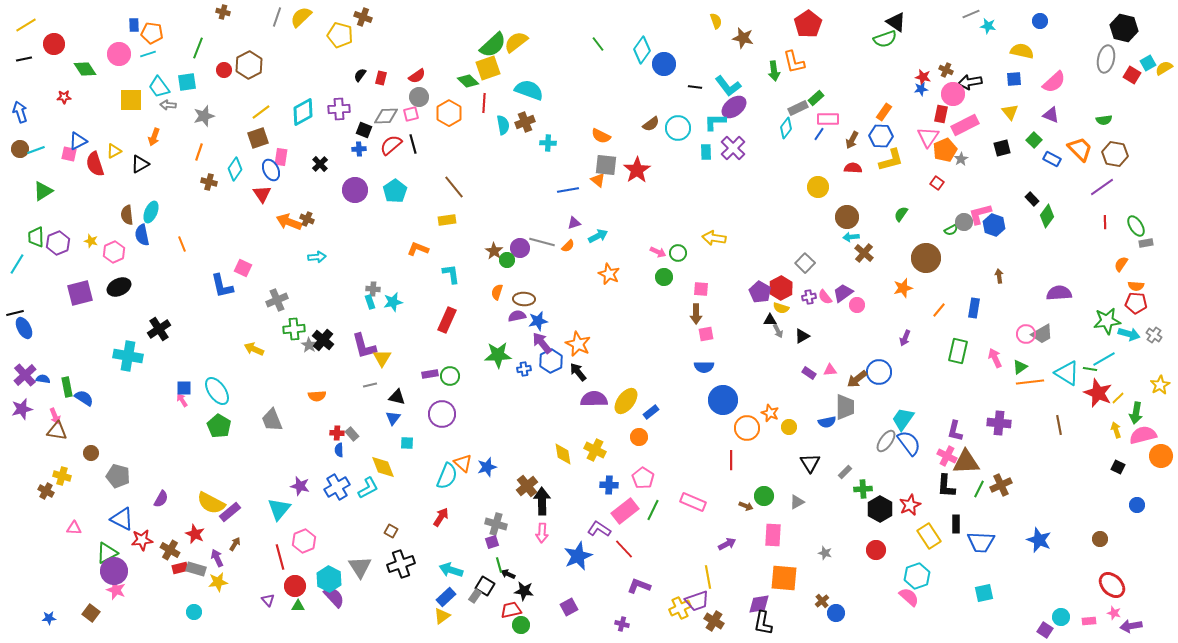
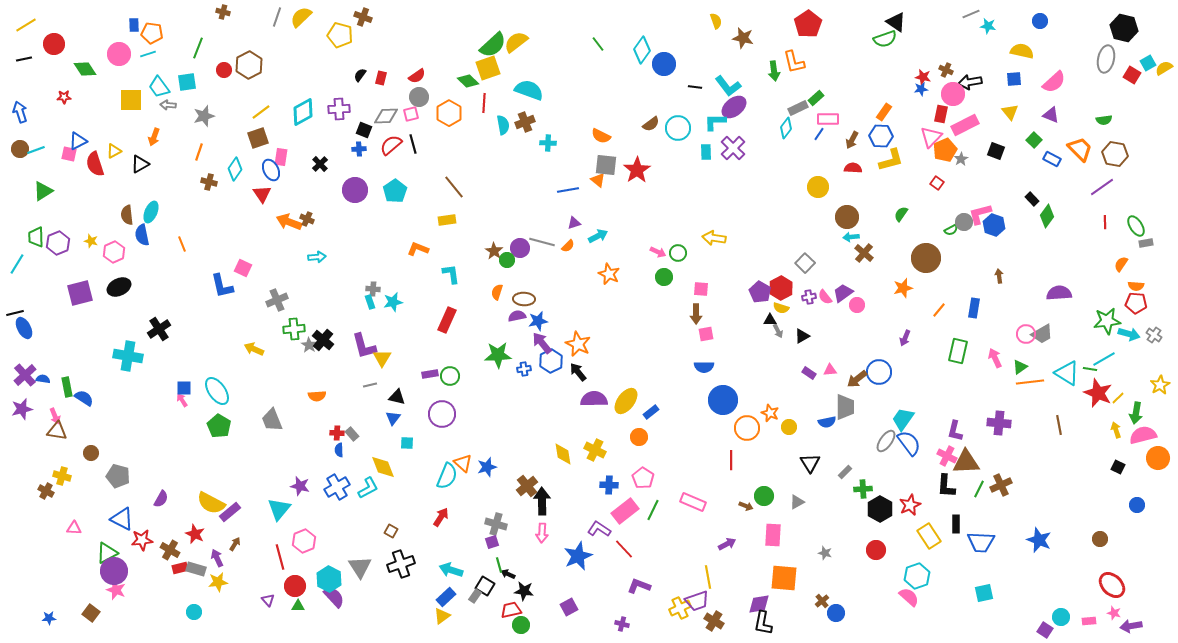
pink triangle at (928, 137): moved 3 px right; rotated 10 degrees clockwise
black square at (1002, 148): moved 6 px left, 3 px down; rotated 36 degrees clockwise
orange circle at (1161, 456): moved 3 px left, 2 px down
